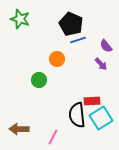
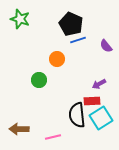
purple arrow: moved 2 px left, 20 px down; rotated 104 degrees clockwise
pink line: rotated 49 degrees clockwise
